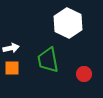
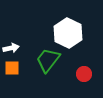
white hexagon: moved 10 px down
green trapezoid: rotated 48 degrees clockwise
